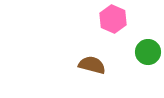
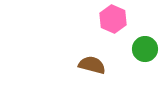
green circle: moved 3 px left, 3 px up
